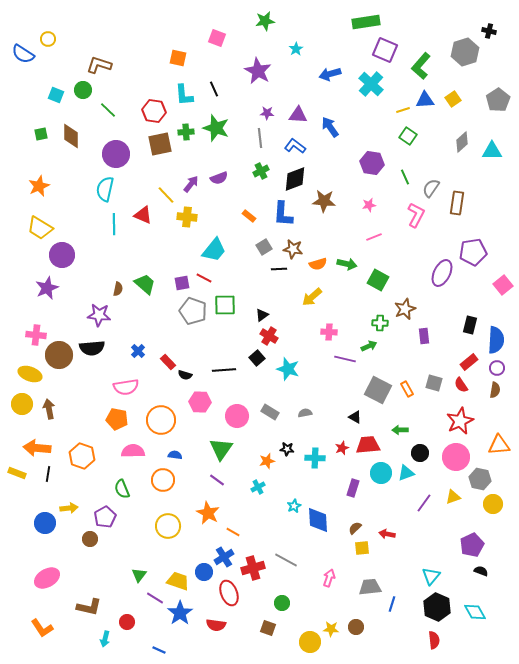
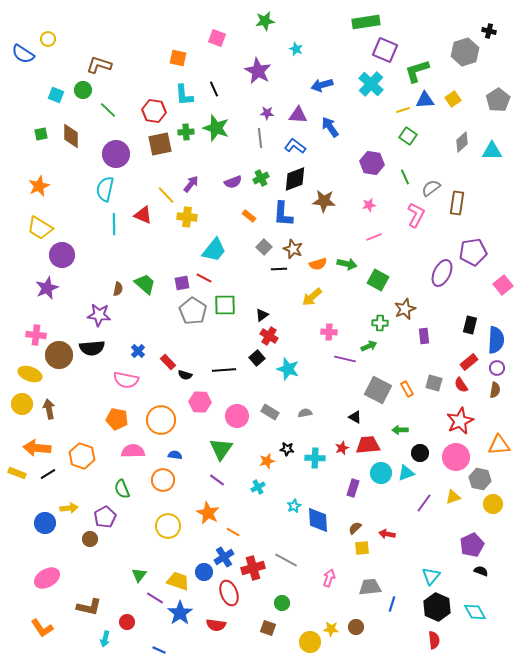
cyan star at (296, 49): rotated 16 degrees counterclockwise
green L-shape at (421, 66): moved 4 px left, 5 px down; rotated 32 degrees clockwise
blue arrow at (330, 74): moved 8 px left, 11 px down
green cross at (261, 171): moved 7 px down
purple semicircle at (219, 178): moved 14 px right, 4 px down
gray semicircle at (431, 188): rotated 18 degrees clockwise
gray square at (264, 247): rotated 14 degrees counterclockwise
brown star at (293, 249): rotated 12 degrees clockwise
gray pentagon at (193, 311): rotated 12 degrees clockwise
pink semicircle at (126, 387): moved 7 px up; rotated 20 degrees clockwise
black line at (48, 474): rotated 49 degrees clockwise
